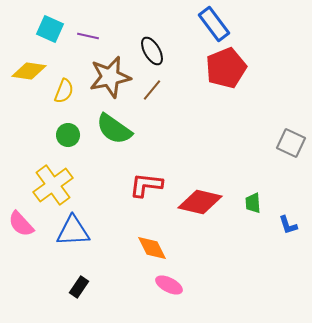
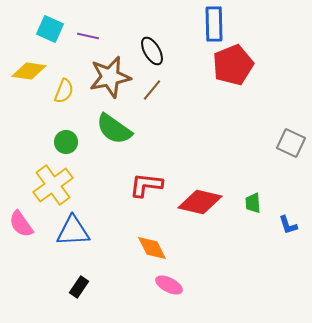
blue rectangle: rotated 36 degrees clockwise
red pentagon: moved 7 px right, 3 px up
green circle: moved 2 px left, 7 px down
pink semicircle: rotated 8 degrees clockwise
